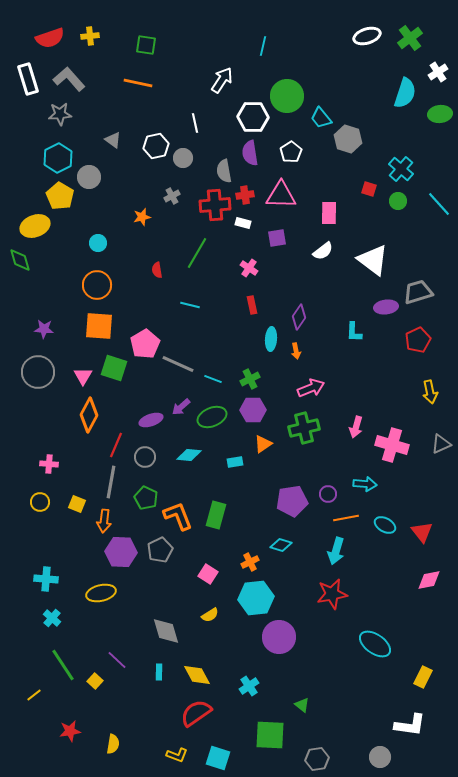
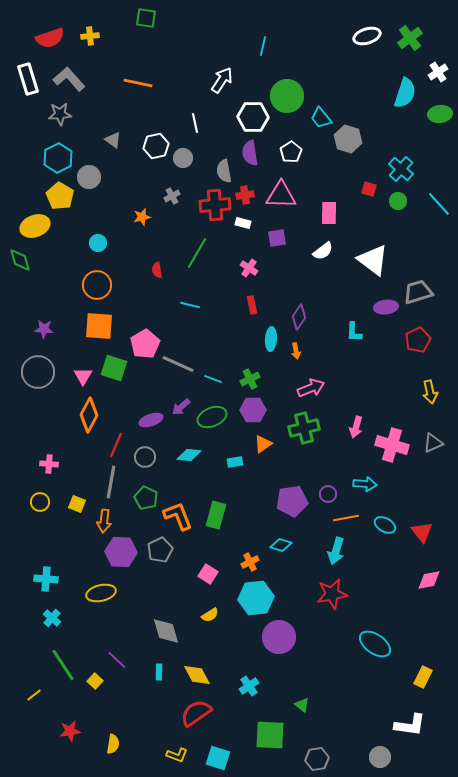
green square at (146, 45): moved 27 px up
gray triangle at (441, 444): moved 8 px left, 1 px up
